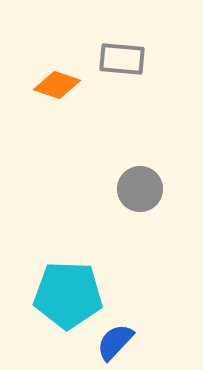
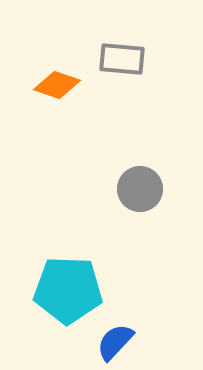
cyan pentagon: moved 5 px up
